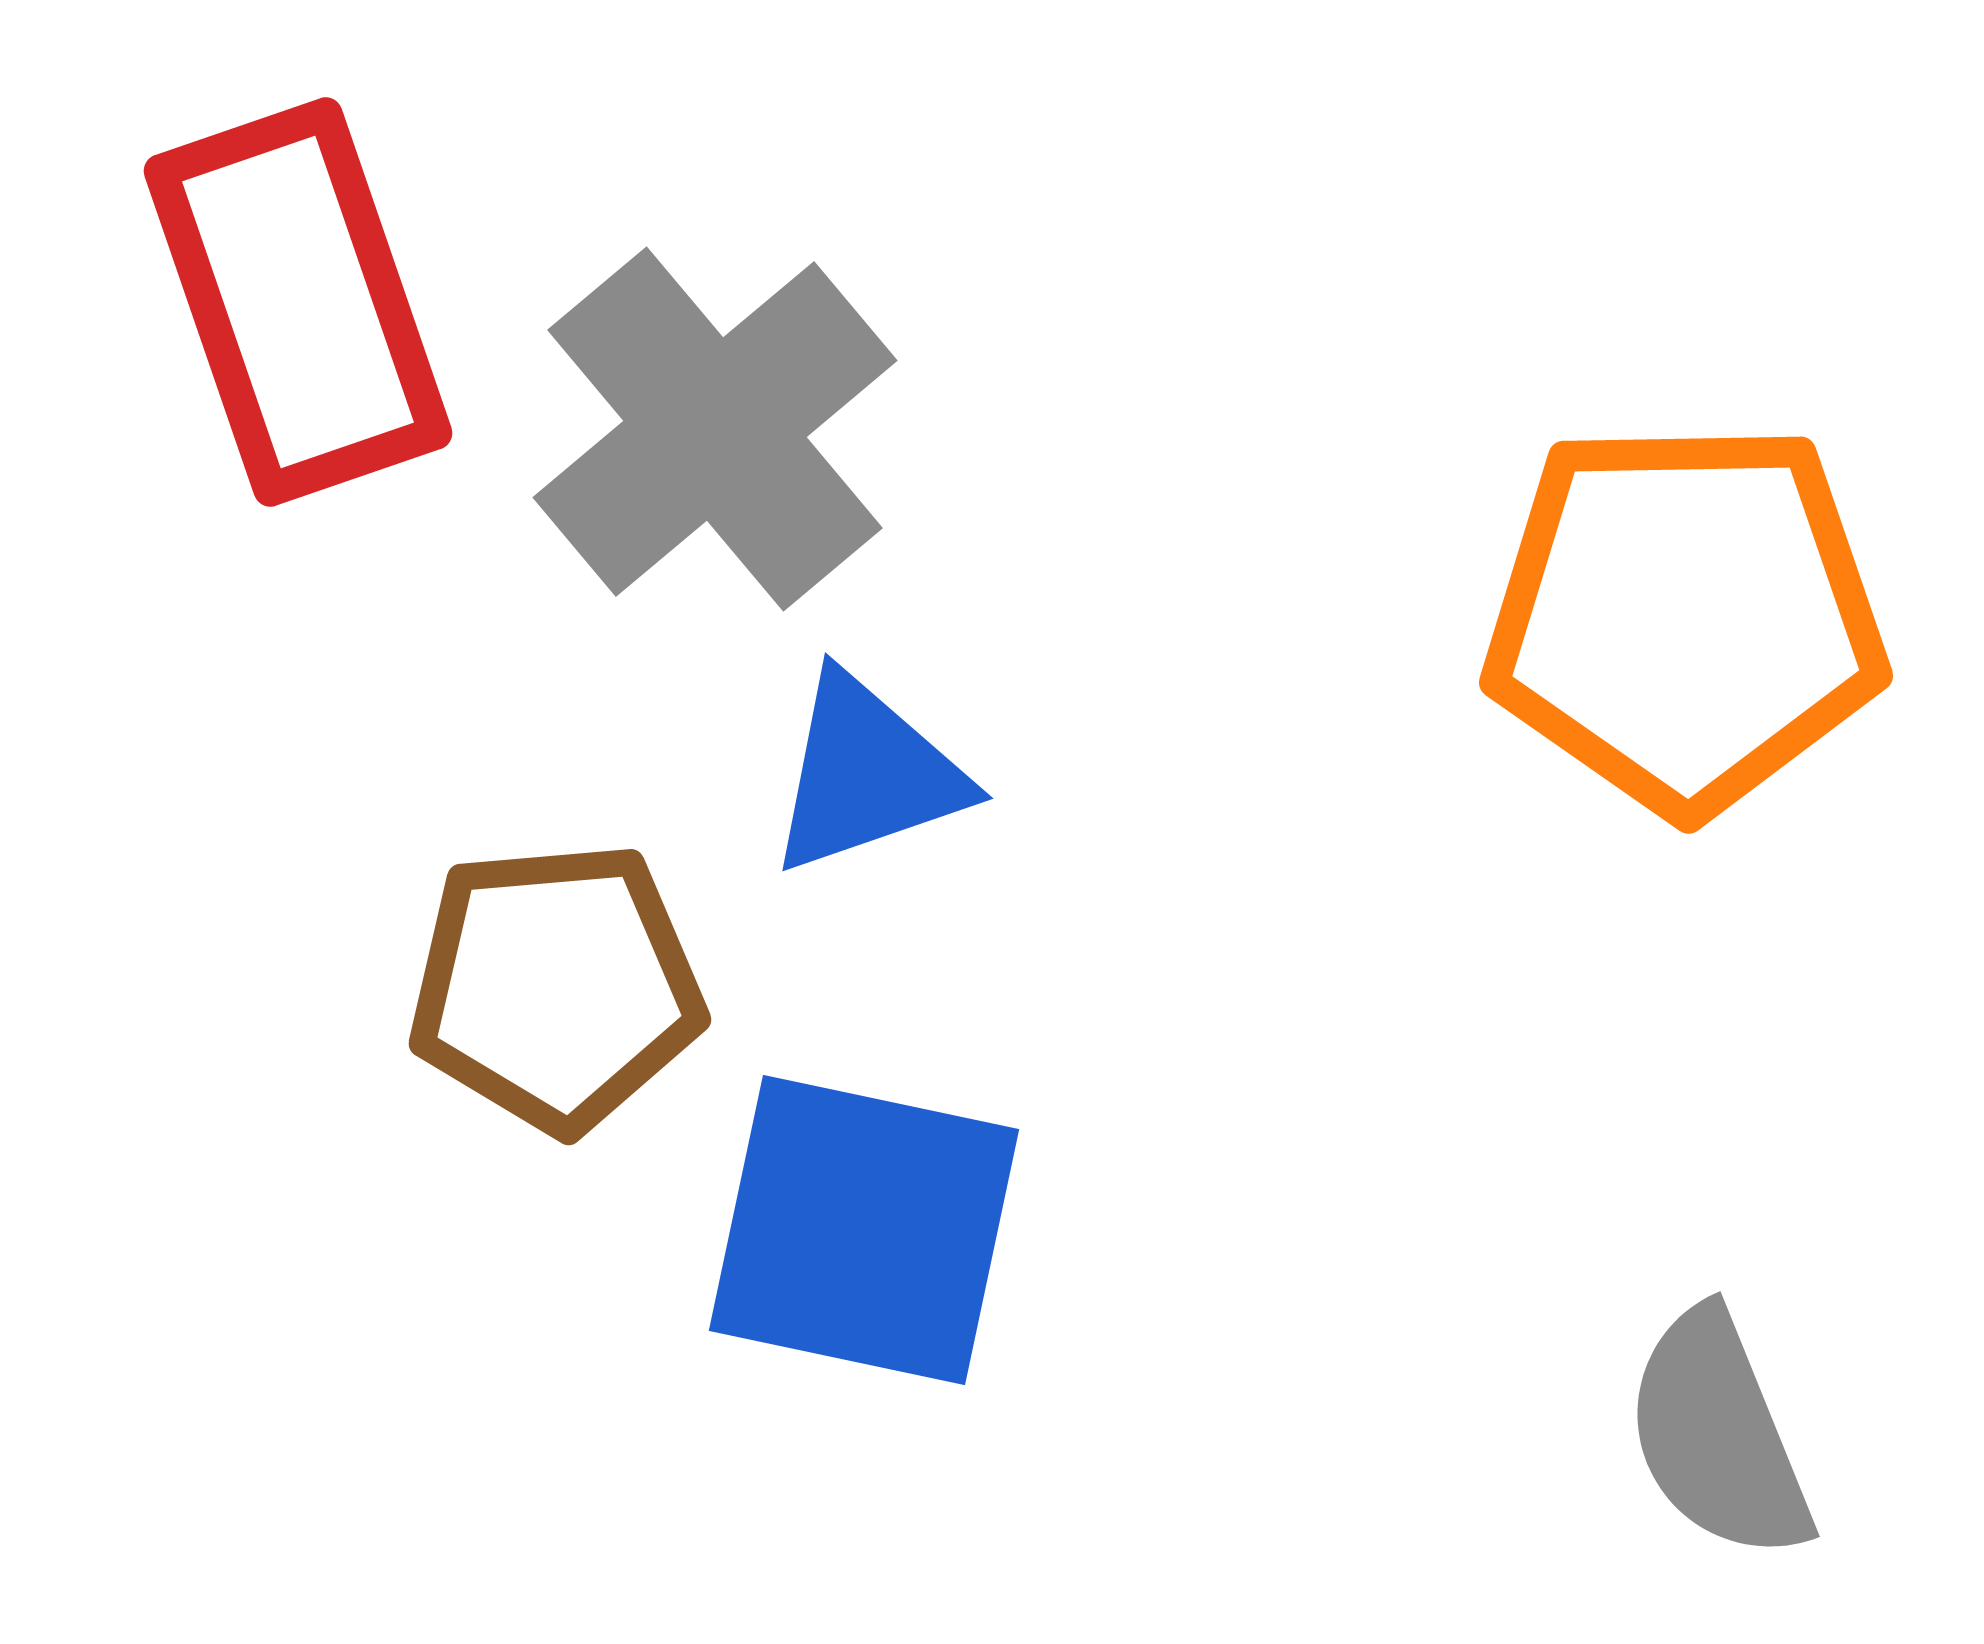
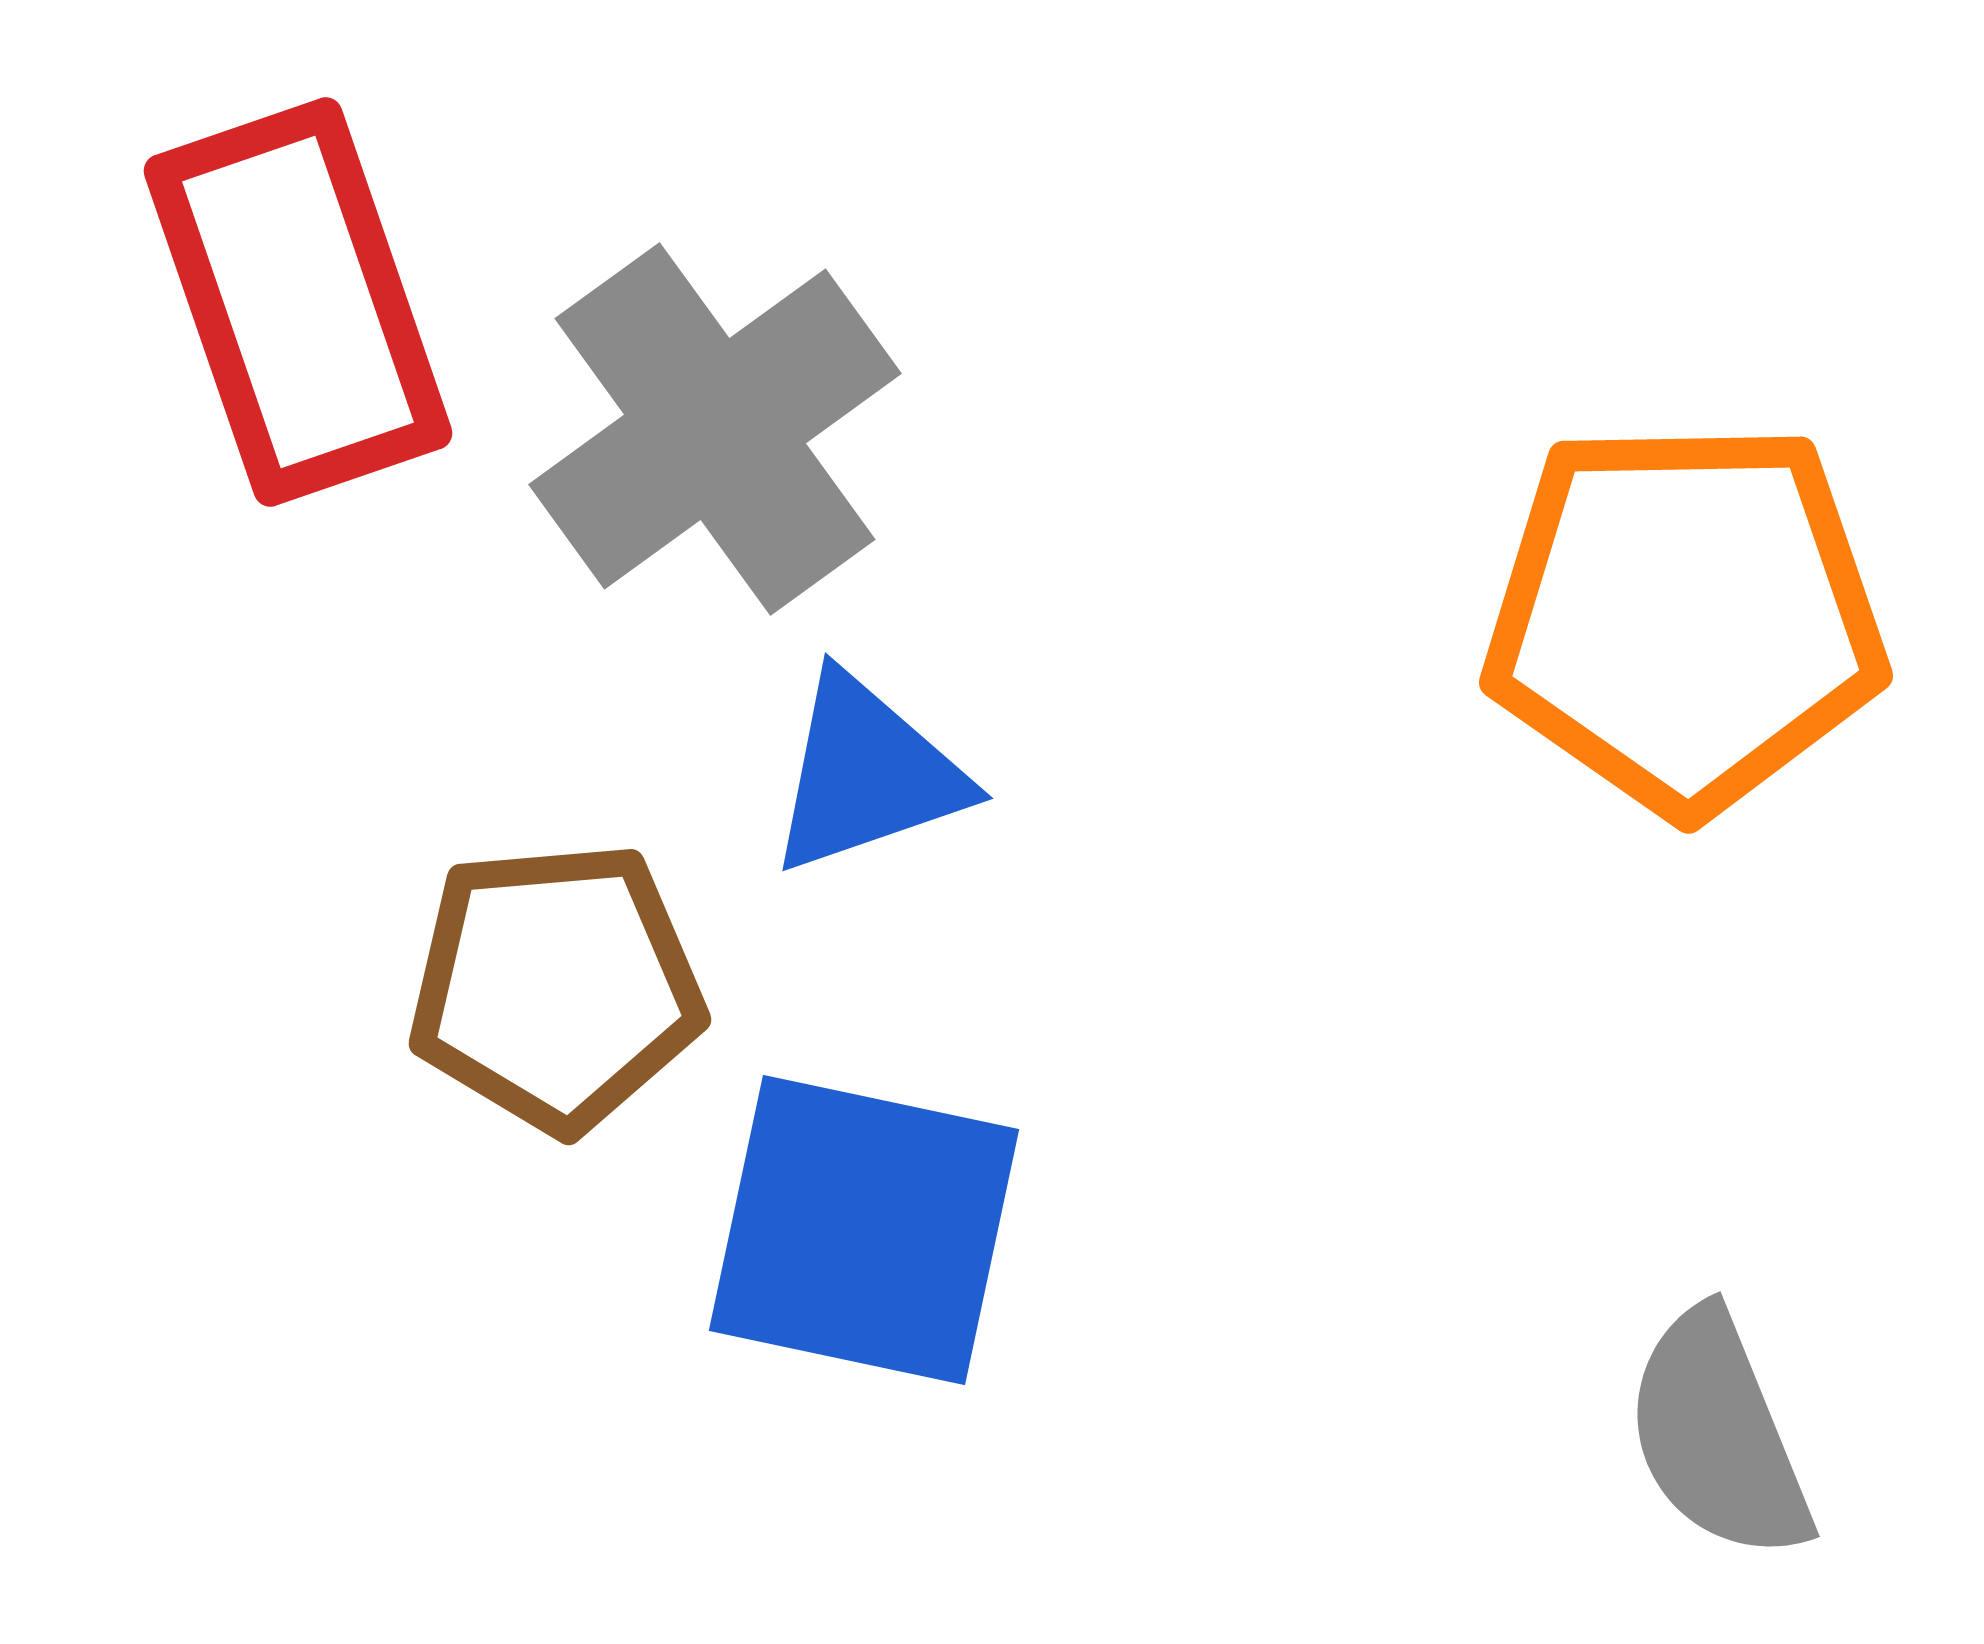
gray cross: rotated 4 degrees clockwise
